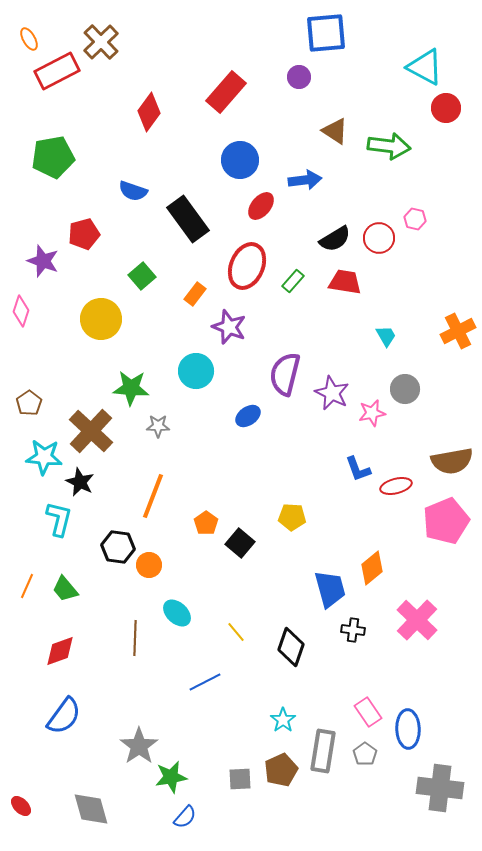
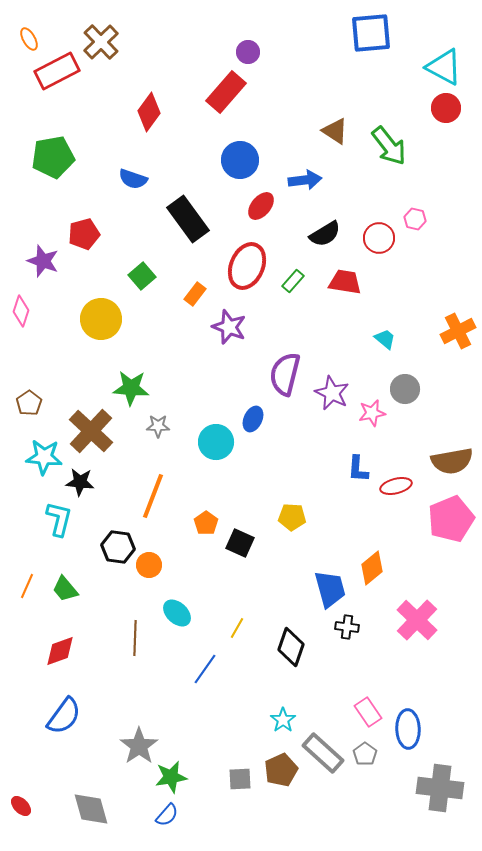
blue square at (326, 33): moved 45 px right
cyan triangle at (425, 67): moved 19 px right
purple circle at (299, 77): moved 51 px left, 25 px up
green arrow at (389, 146): rotated 45 degrees clockwise
blue semicircle at (133, 191): moved 12 px up
black semicircle at (335, 239): moved 10 px left, 5 px up
cyan trapezoid at (386, 336): moved 1 px left, 3 px down; rotated 20 degrees counterclockwise
cyan circle at (196, 371): moved 20 px right, 71 px down
blue ellipse at (248, 416): moved 5 px right, 3 px down; rotated 30 degrees counterclockwise
blue L-shape at (358, 469): rotated 24 degrees clockwise
black star at (80, 482): rotated 20 degrees counterclockwise
pink pentagon at (446, 521): moved 5 px right, 2 px up
black square at (240, 543): rotated 16 degrees counterclockwise
black cross at (353, 630): moved 6 px left, 3 px up
yellow line at (236, 632): moved 1 px right, 4 px up; rotated 70 degrees clockwise
blue line at (205, 682): moved 13 px up; rotated 28 degrees counterclockwise
gray rectangle at (323, 751): moved 2 px down; rotated 57 degrees counterclockwise
blue semicircle at (185, 817): moved 18 px left, 2 px up
